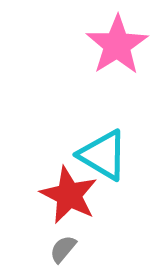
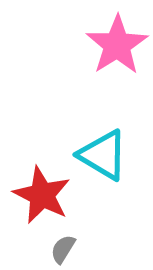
red star: moved 27 px left
gray semicircle: rotated 8 degrees counterclockwise
